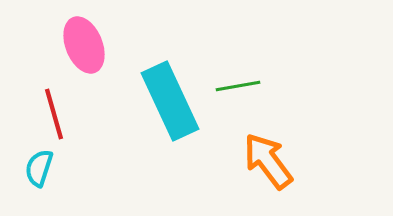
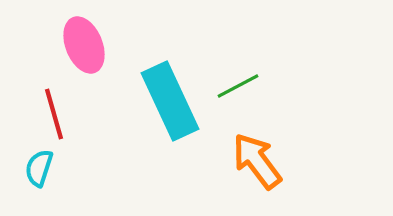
green line: rotated 18 degrees counterclockwise
orange arrow: moved 11 px left
